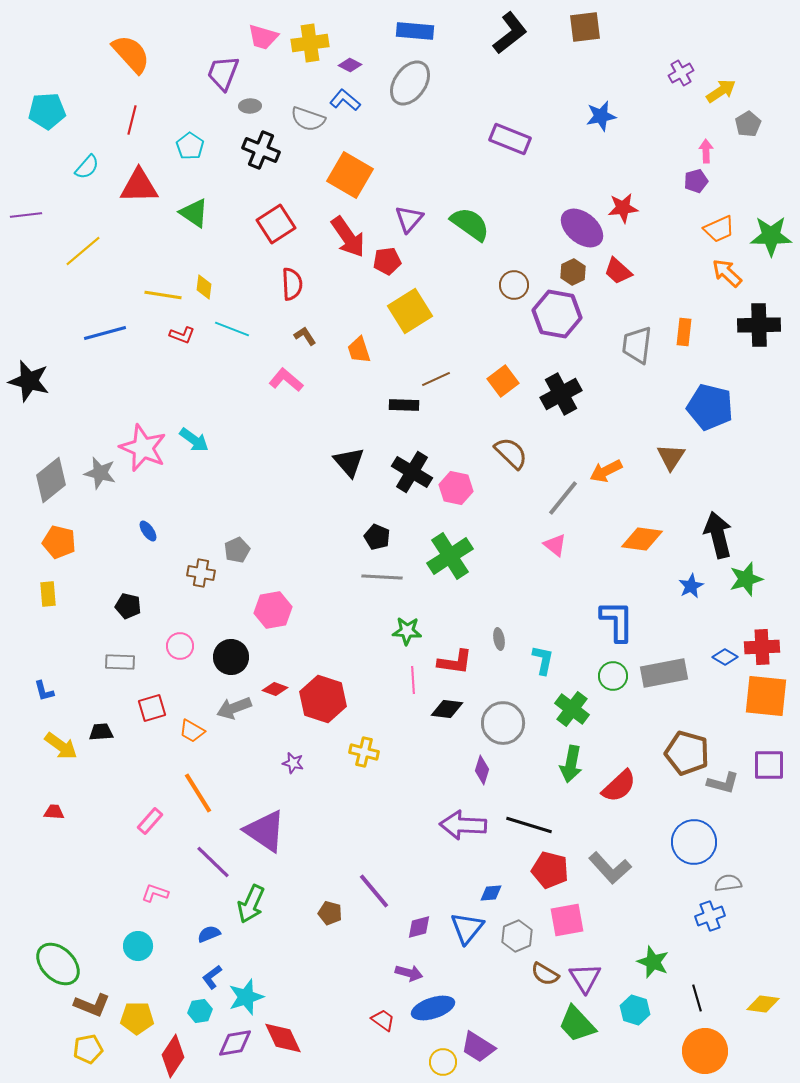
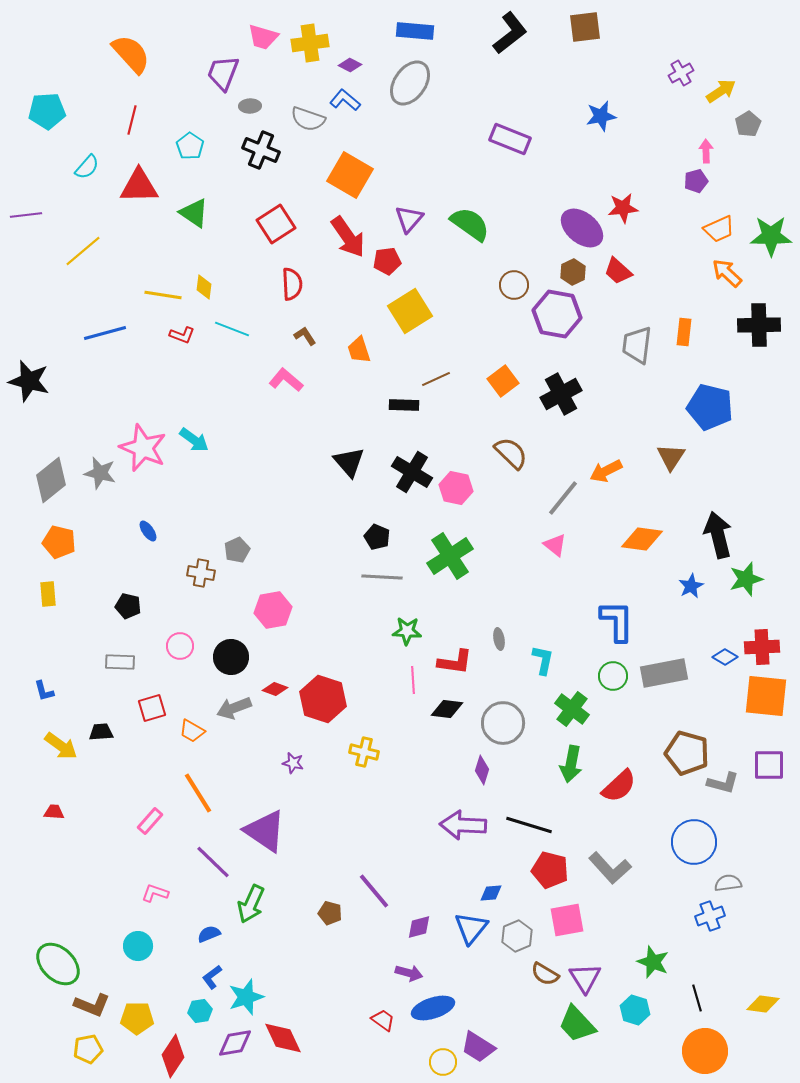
blue triangle at (467, 928): moved 4 px right
